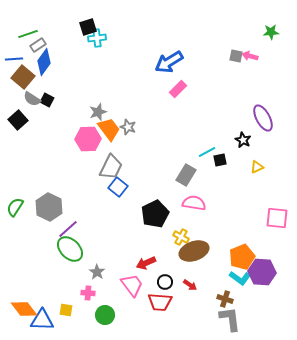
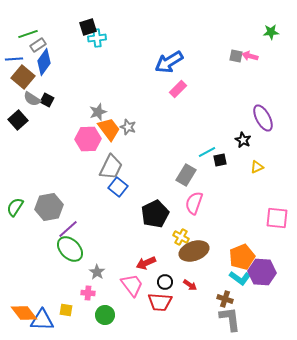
pink semicircle at (194, 203): rotated 80 degrees counterclockwise
gray hexagon at (49, 207): rotated 24 degrees clockwise
orange diamond at (24, 309): moved 4 px down
